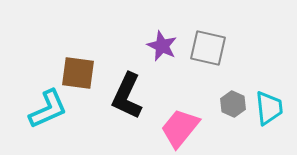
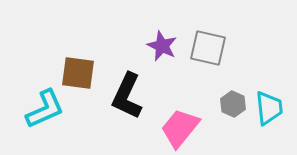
cyan L-shape: moved 3 px left
